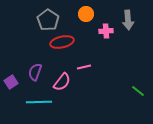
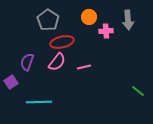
orange circle: moved 3 px right, 3 px down
purple semicircle: moved 8 px left, 10 px up
pink semicircle: moved 5 px left, 20 px up
